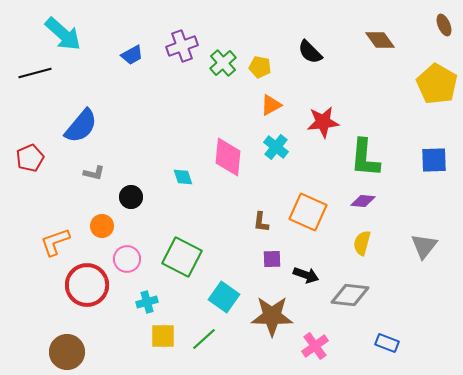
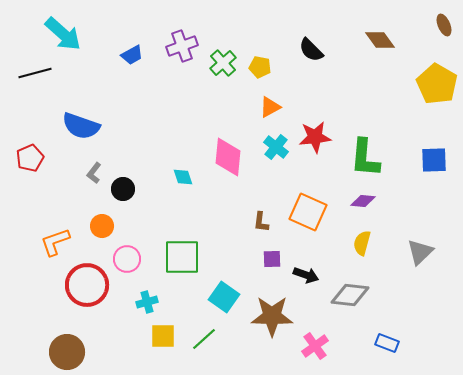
black semicircle at (310, 52): moved 1 px right, 2 px up
orange triangle at (271, 105): moved 1 px left, 2 px down
red star at (323, 122): moved 8 px left, 15 px down
blue semicircle at (81, 126): rotated 69 degrees clockwise
gray L-shape at (94, 173): rotated 115 degrees clockwise
black circle at (131, 197): moved 8 px left, 8 px up
gray triangle at (424, 246): moved 4 px left, 6 px down; rotated 8 degrees clockwise
green square at (182, 257): rotated 27 degrees counterclockwise
